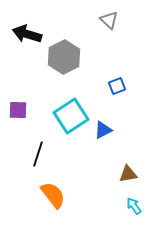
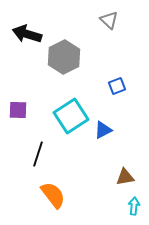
brown triangle: moved 3 px left, 3 px down
cyan arrow: rotated 42 degrees clockwise
